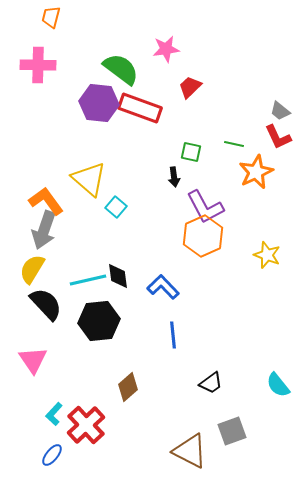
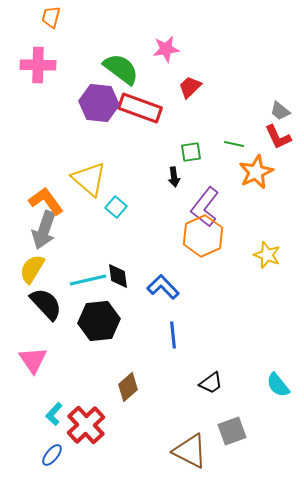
green square: rotated 20 degrees counterclockwise
purple L-shape: rotated 66 degrees clockwise
